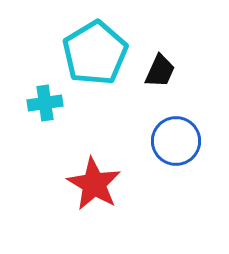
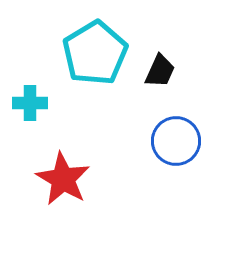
cyan cross: moved 15 px left; rotated 8 degrees clockwise
red star: moved 31 px left, 5 px up
